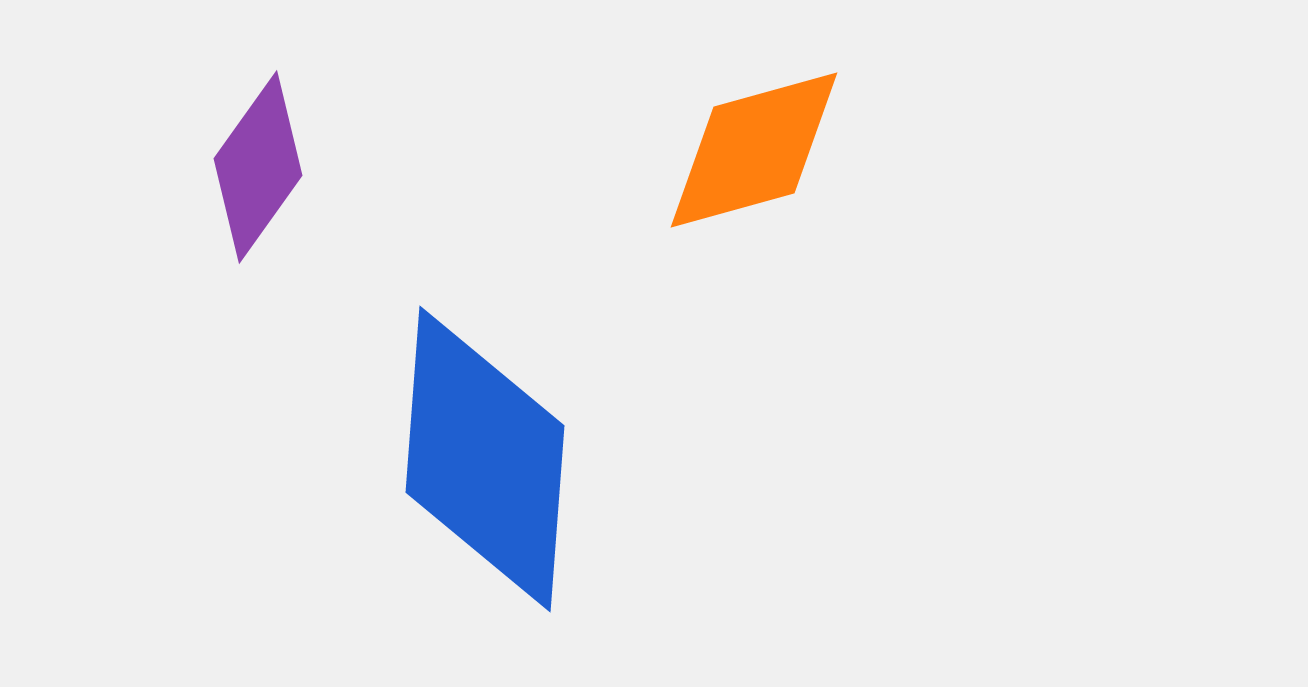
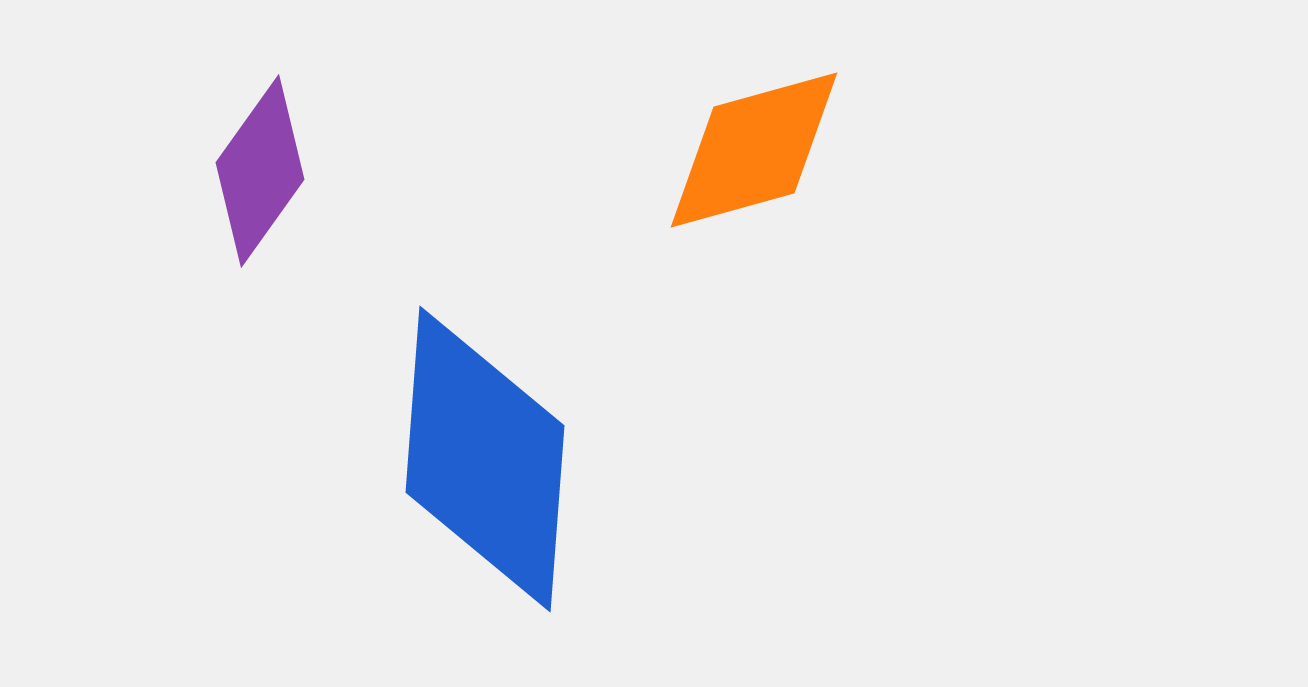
purple diamond: moved 2 px right, 4 px down
